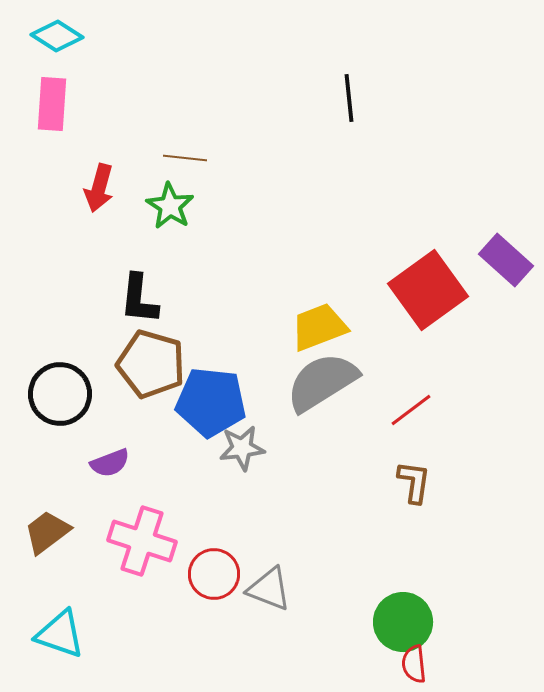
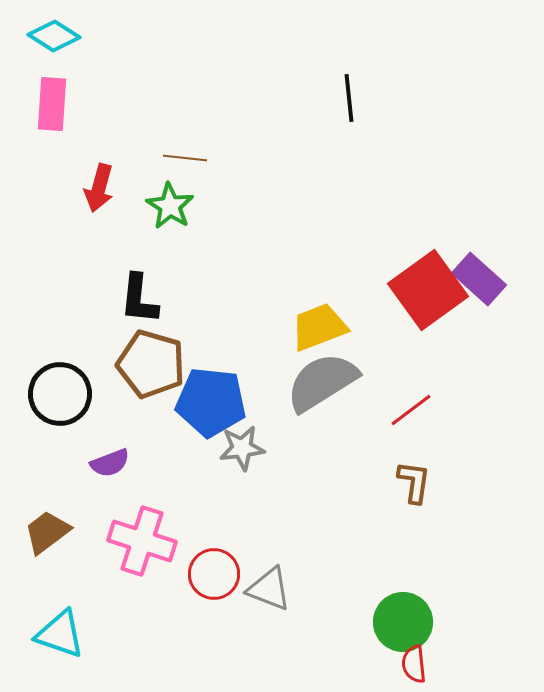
cyan diamond: moved 3 px left
purple rectangle: moved 27 px left, 19 px down
